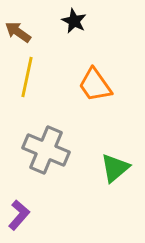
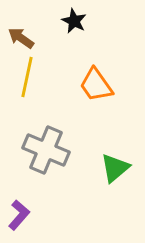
brown arrow: moved 3 px right, 6 px down
orange trapezoid: moved 1 px right
